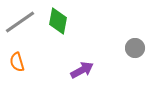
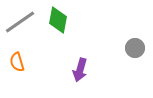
green diamond: moved 1 px up
purple arrow: moved 2 px left; rotated 135 degrees clockwise
